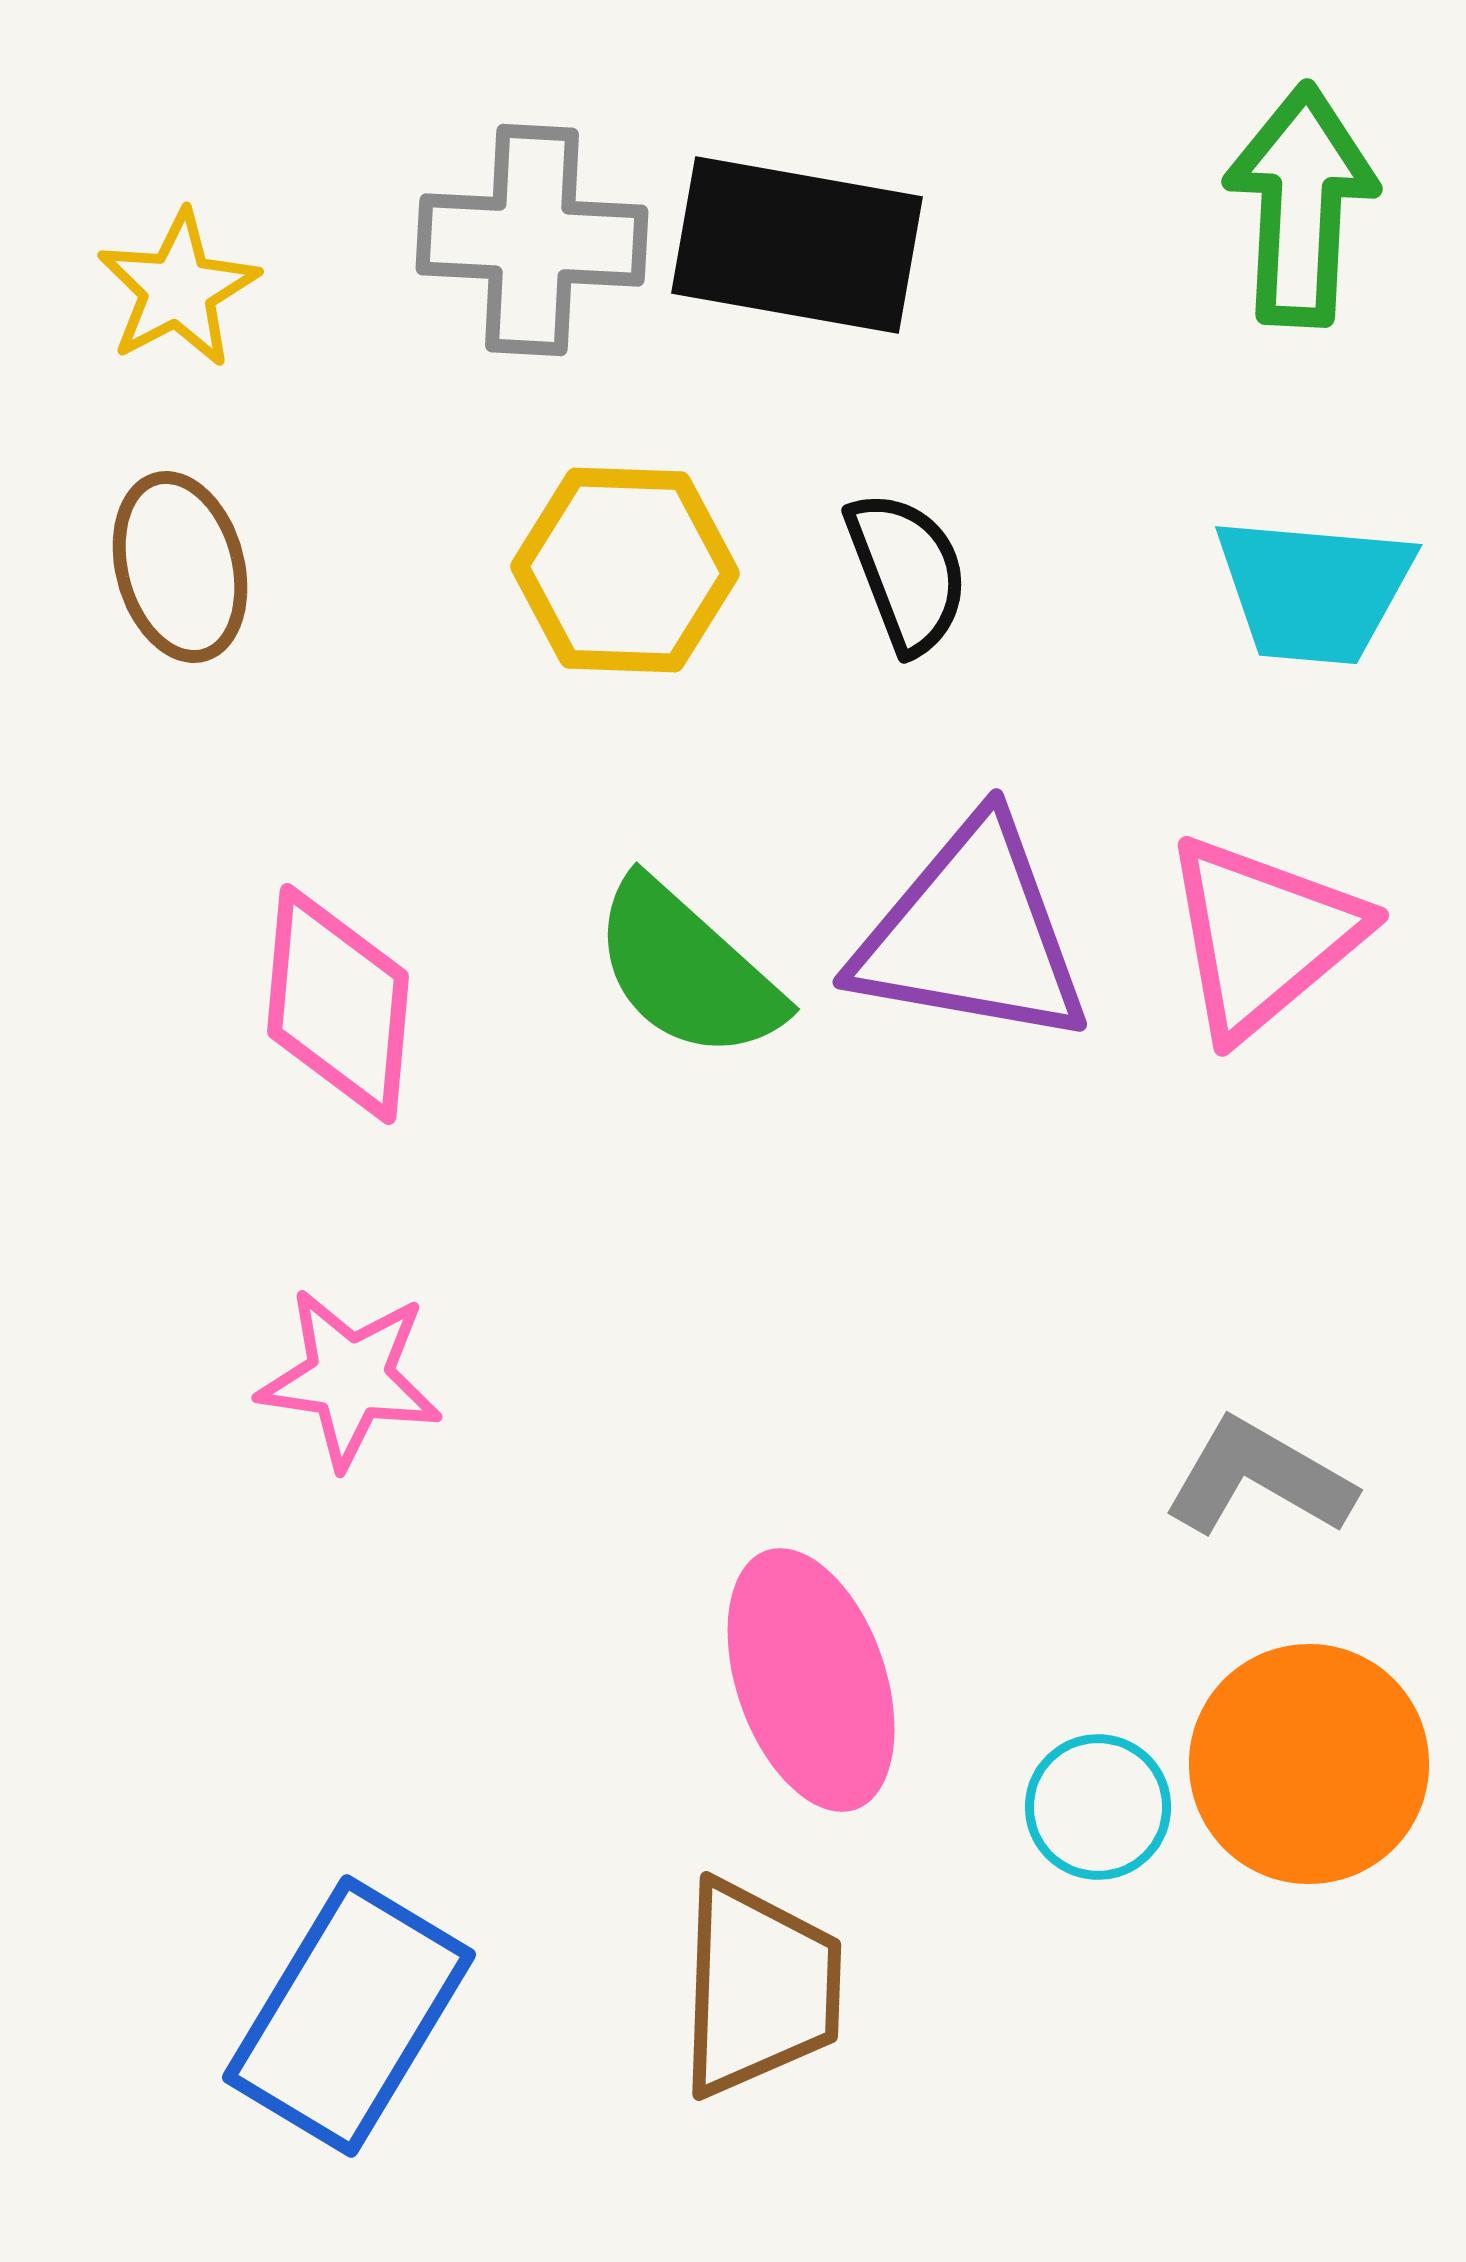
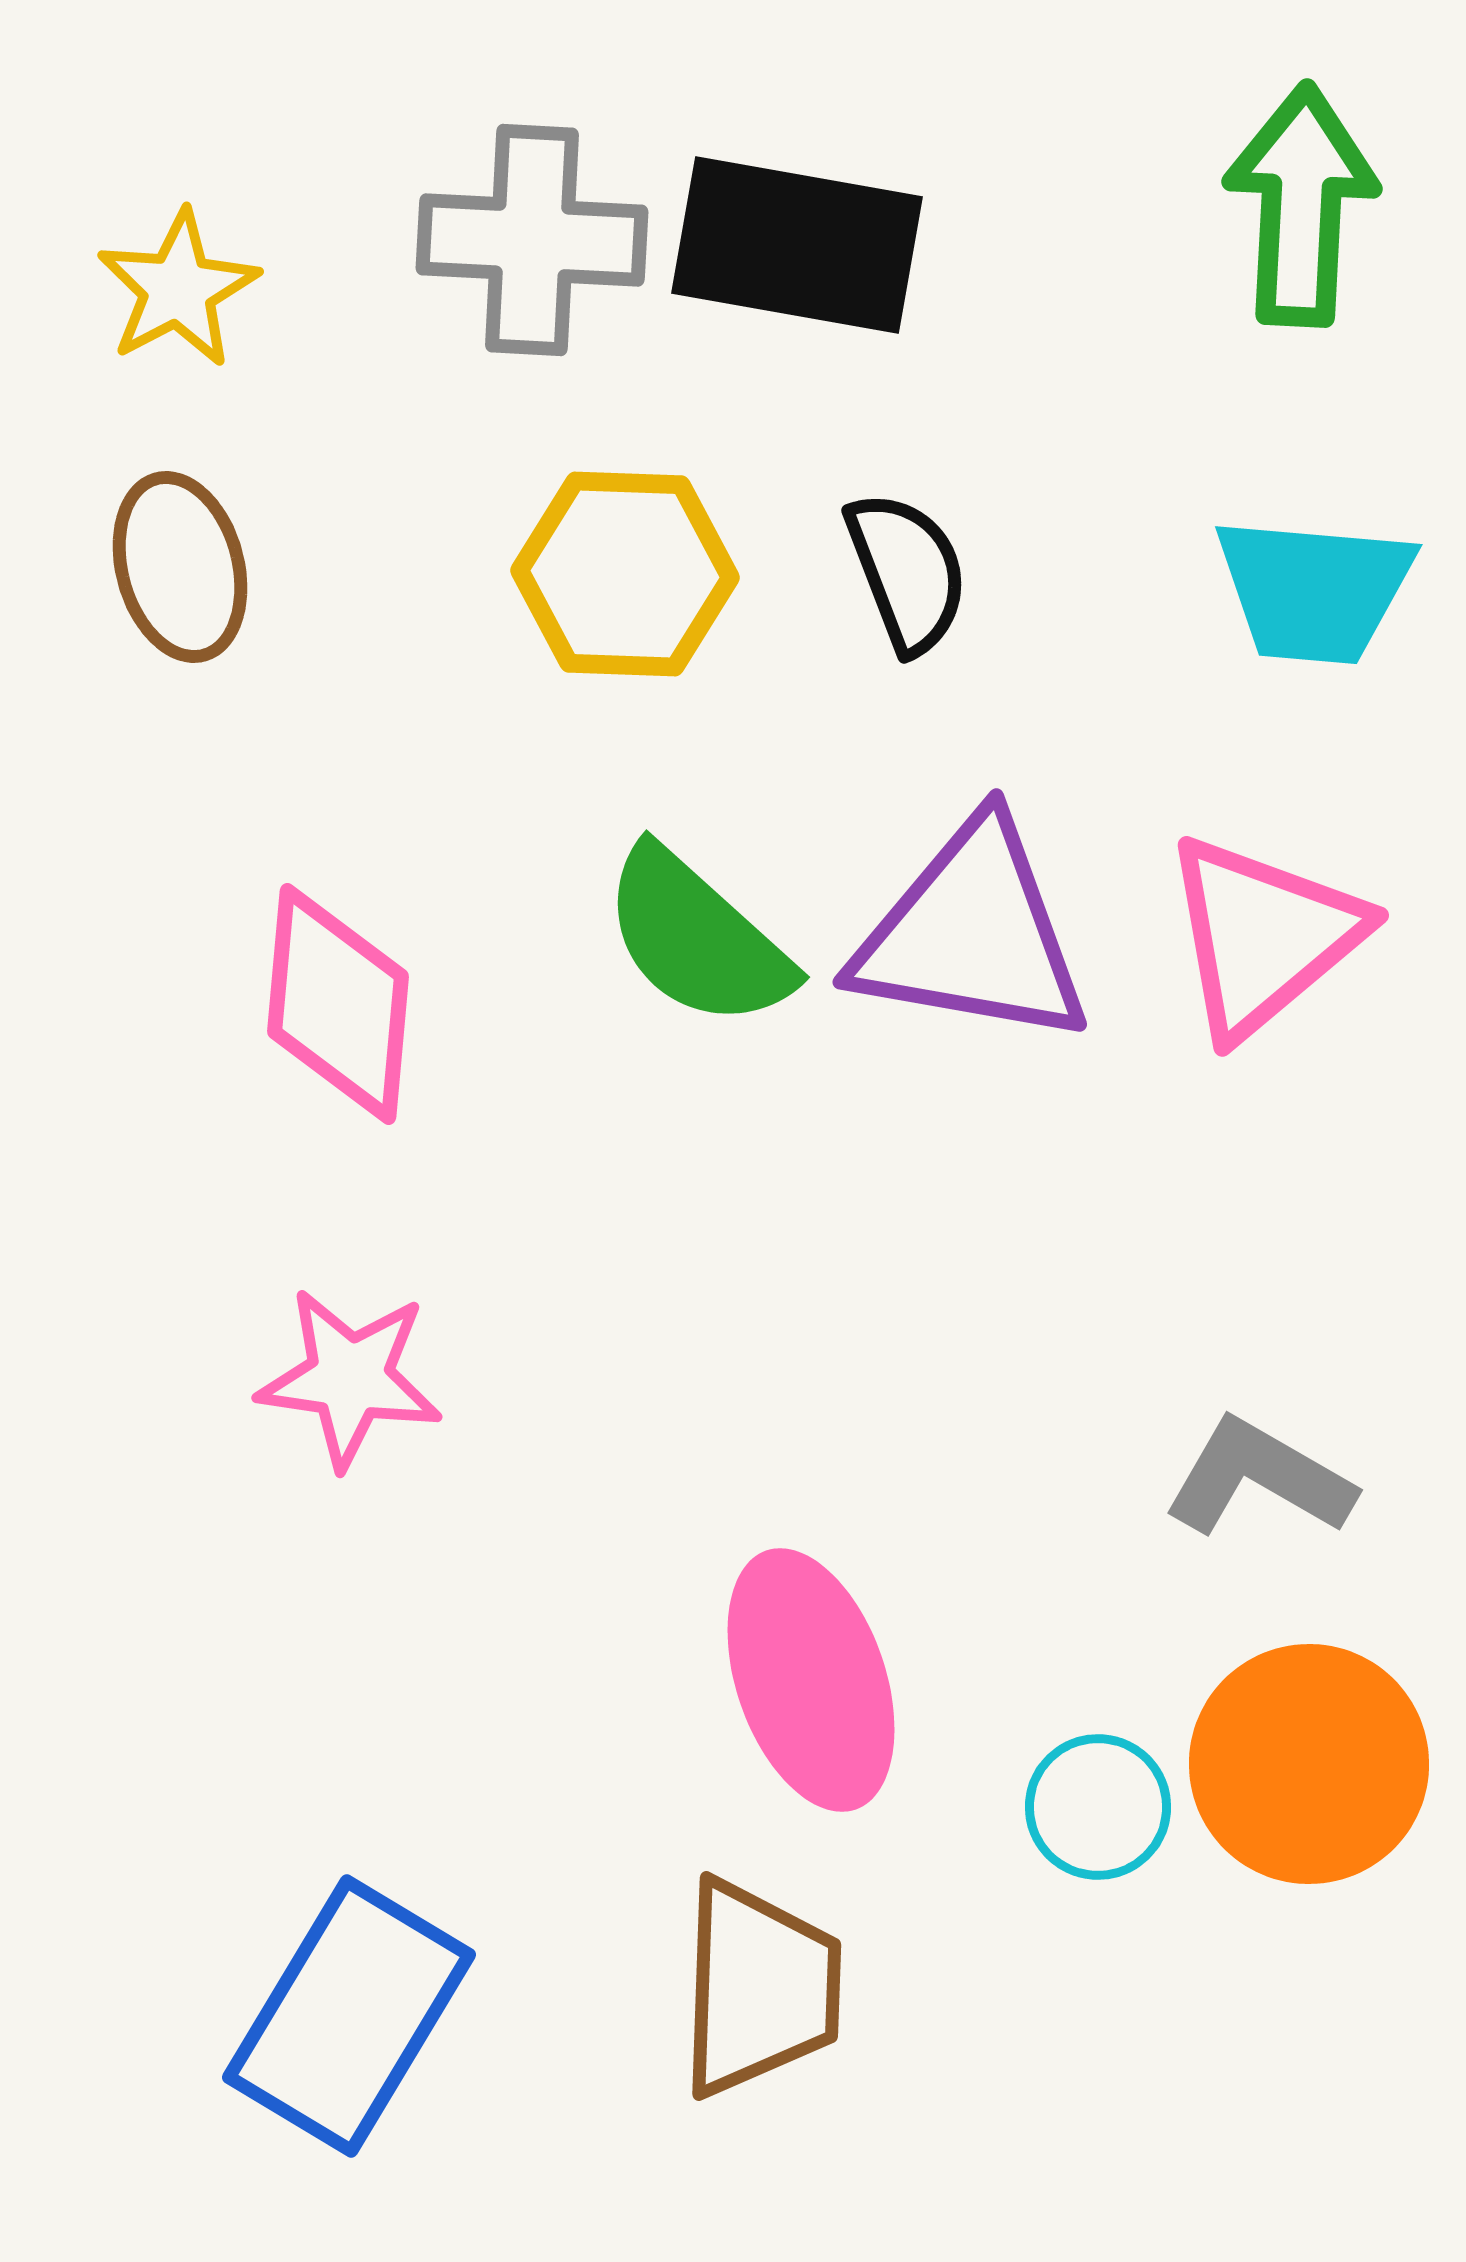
yellow hexagon: moved 4 px down
green semicircle: moved 10 px right, 32 px up
